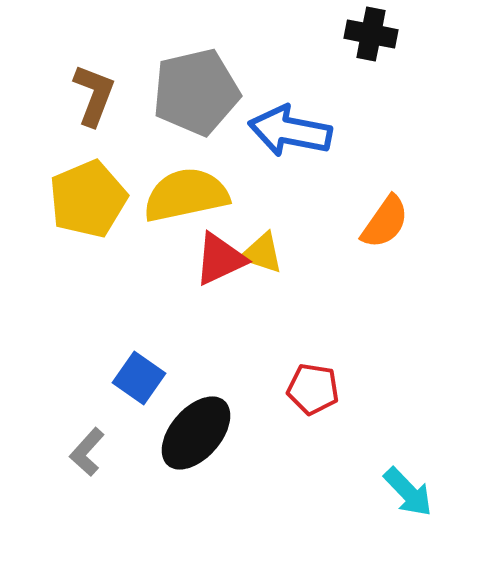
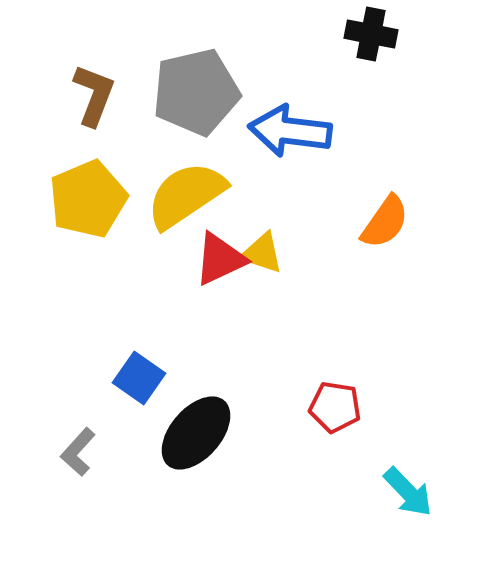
blue arrow: rotated 4 degrees counterclockwise
yellow semicircle: rotated 22 degrees counterclockwise
red pentagon: moved 22 px right, 18 px down
gray L-shape: moved 9 px left
